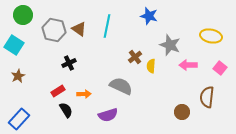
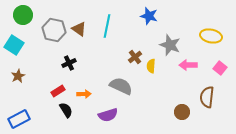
blue rectangle: rotated 20 degrees clockwise
